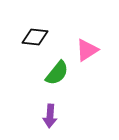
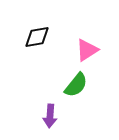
black diamond: moved 2 px right; rotated 16 degrees counterclockwise
green semicircle: moved 19 px right, 12 px down
